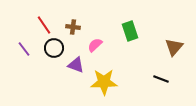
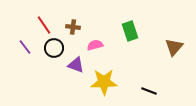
pink semicircle: rotated 28 degrees clockwise
purple line: moved 1 px right, 2 px up
black line: moved 12 px left, 12 px down
